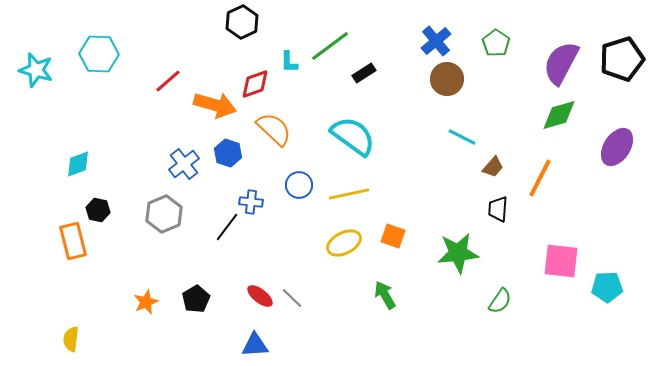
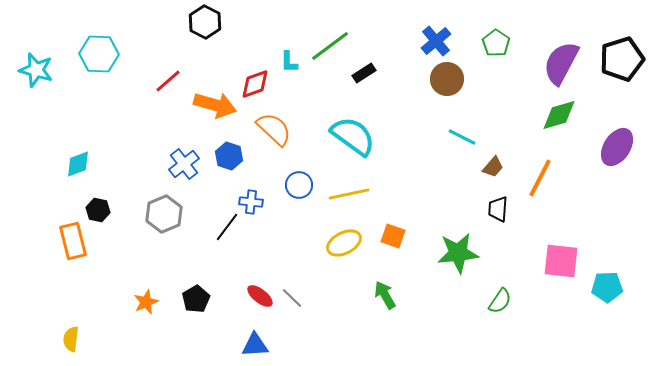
black hexagon at (242, 22): moved 37 px left; rotated 8 degrees counterclockwise
blue hexagon at (228, 153): moved 1 px right, 3 px down
